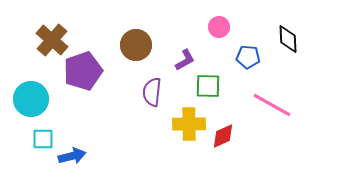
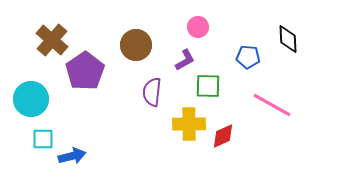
pink circle: moved 21 px left
purple pentagon: moved 2 px right; rotated 15 degrees counterclockwise
